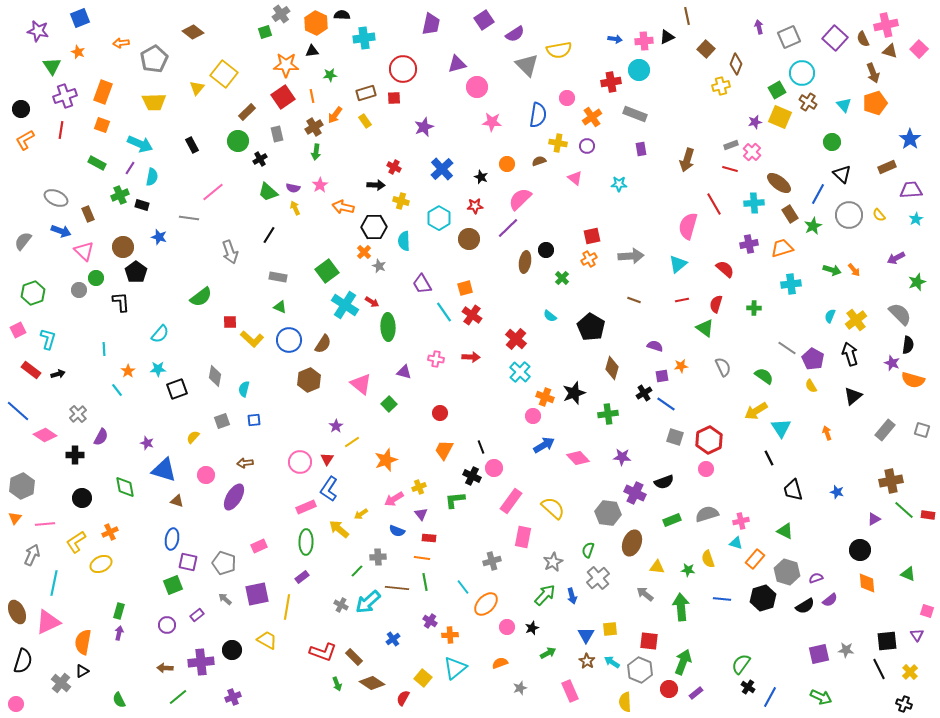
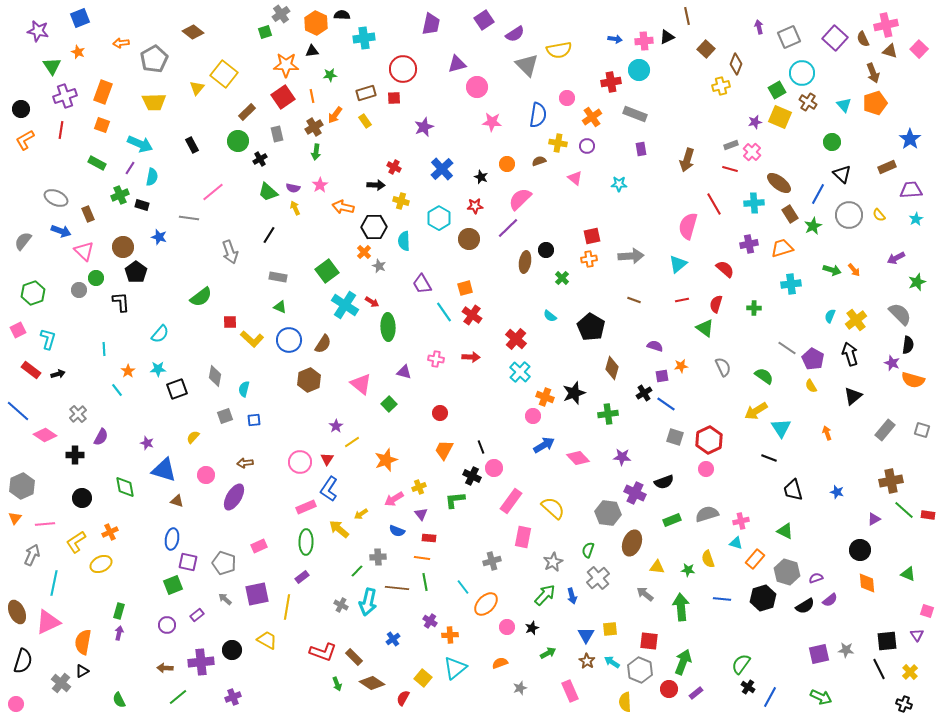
orange cross at (589, 259): rotated 21 degrees clockwise
gray square at (222, 421): moved 3 px right, 5 px up
black line at (769, 458): rotated 42 degrees counterclockwise
cyan arrow at (368, 602): rotated 36 degrees counterclockwise
